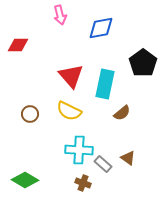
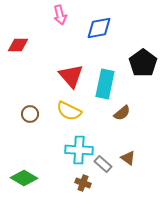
blue diamond: moved 2 px left
green diamond: moved 1 px left, 2 px up
